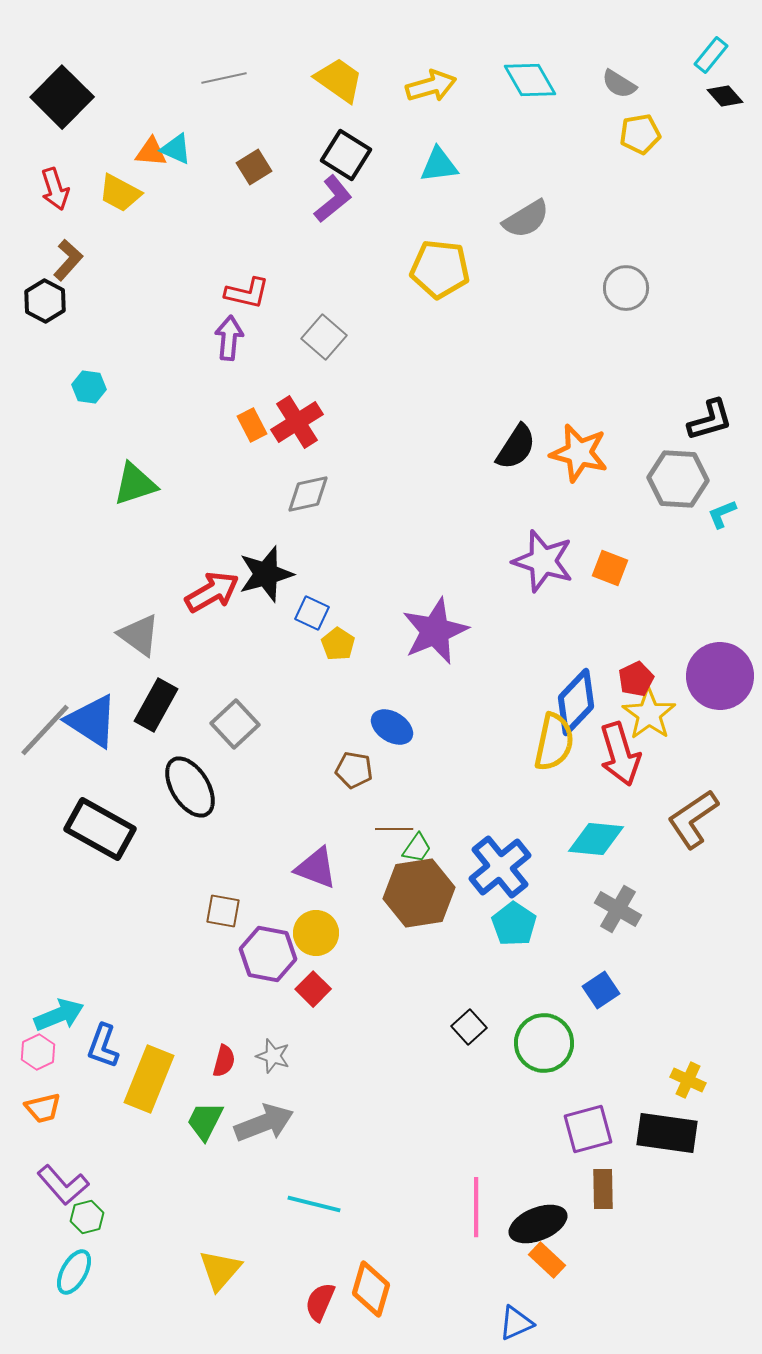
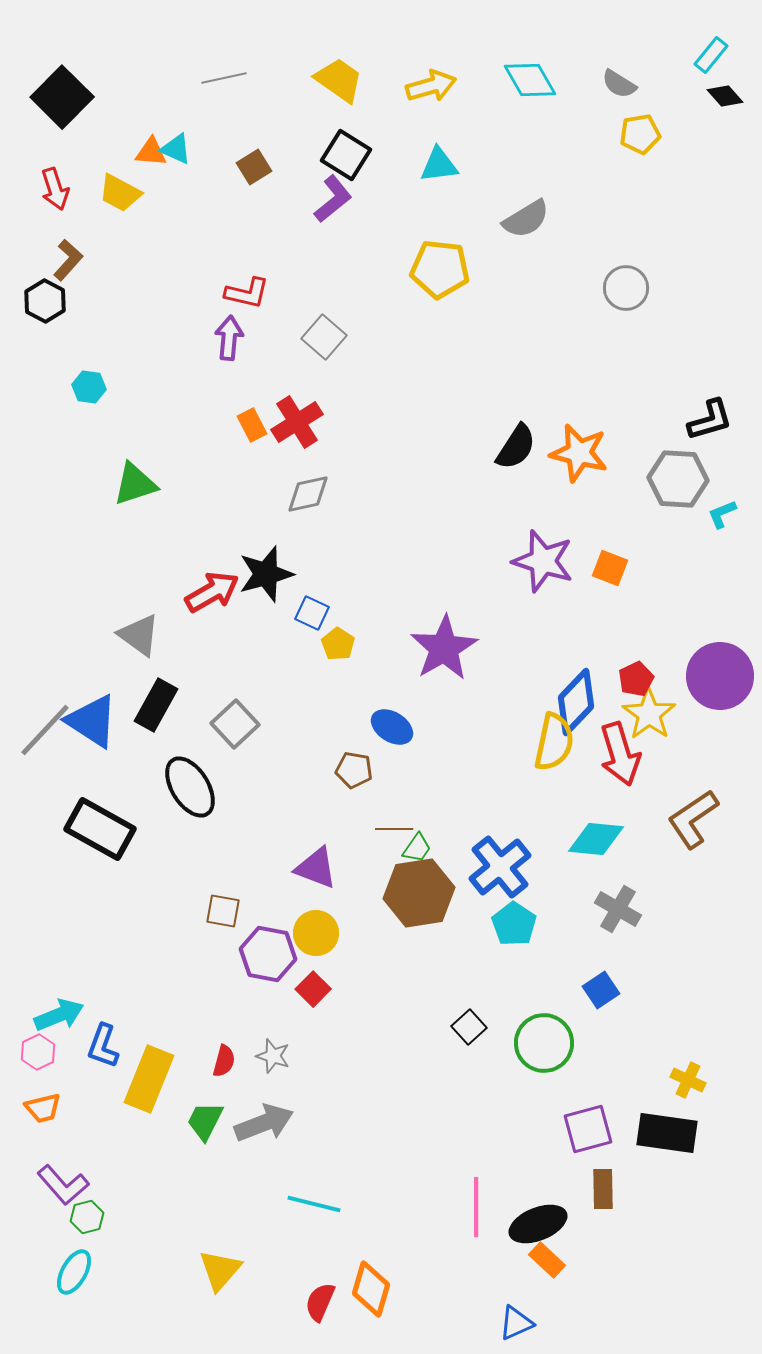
purple star at (435, 631): moved 9 px right, 17 px down; rotated 8 degrees counterclockwise
